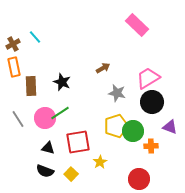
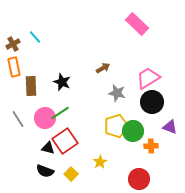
pink rectangle: moved 1 px up
red square: moved 13 px left, 1 px up; rotated 25 degrees counterclockwise
